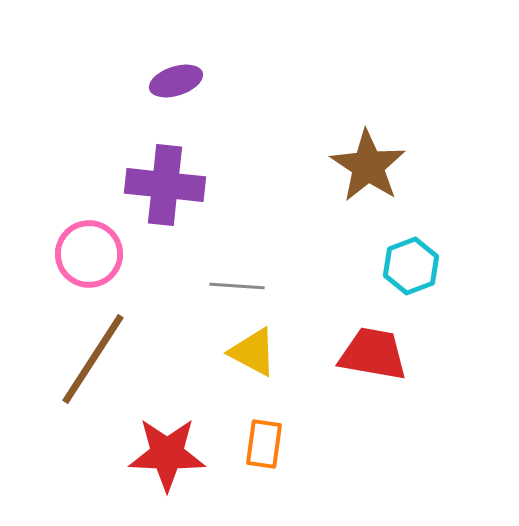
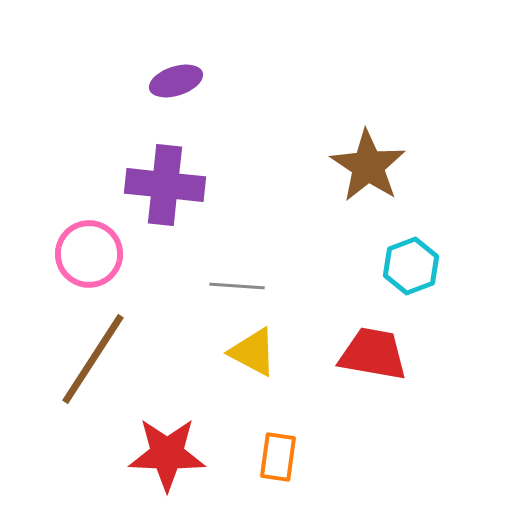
orange rectangle: moved 14 px right, 13 px down
